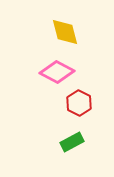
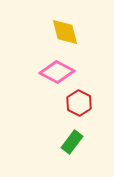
green rectangle: rotated 25 degrees counterclockwise
